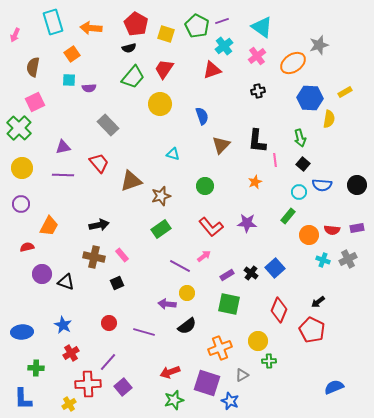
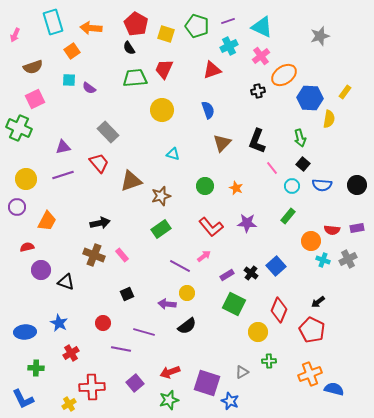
purple line at (222, 21): moved 6 px right
green pentagon at (197, 26): rotated 10 degrees counterclockwise
cyan triangle at (262, 27): rotated 10 degrees counterclockwise
gray star at (319, 45): moved 1 px right, 9 px up
cyan cross at (224, 46): moved 5 px right; rotated 12 degrees clockwise
black semicircle at (129, 48): rotated 72 degrees clockwise
orange square at (72, 54): moved 3 px up
pink cross at (257, 56): moved 4 px right
orange ellipse at (293, 63): moved 9 px left, 12 px down
brown semicircle at (33, 67): rotated 120 degrees counterclockwise
red trapezoid at (164, 69): rotated 10 degrees counterclockwise
green trapezoid at (133, 77): moved 2 px right, 1 px down; rotated 135 degrees counterclockwise
purple semicircle at (89, 88): rotated 40 degrees clockwise
yellow rectangle at (345, 92): rotated 24 degrees counterclockwise
pink square at (35, 102): moved 3 px up
yellow circle at (160, 104): moved 2 px right, 6 px down
blue semicircle at (202, 116): moved 6 px right, 6 px up
gray rectangle at (108, 125): moved 7 px down
green cross at (19, 128): rotated 20 degrees counterclockwise
black L-shape at (257, 141): rotated 15 degrees clockwise
brown triangle at (221, 145): moved 1 px right, 2 px up
pink line at (275, 160): moved 3 px left, 8 px down; rotated 32 degrees counterclockwise
yellow circle at (22, 168): moved 4 px right, 11 px down
purple line at (63, 175): rotated 20 degrees counterclockwise
orange star at (255, 182): moved 19 px left, 6 px down; rotated 24 degrees counterclockwise
cyan circle at (299, 192): moved 7 px left, 6 px up
purple circle at (21, 204): moved 4 px left, 3 px down
black arrow at (99, 225): moved 1 px right, 2 px up
orange trapezoid at (49, 226): moved 2 px left, 5 px up
orange circle at (309, 235): moved 2 px right, 6 px down
brown cross at (94, 257): moved 2 px up; rotated 10 degrees clockwise
blue square at (275, 268): moved 1 px right, 2 px up
purple circle at (42, 274): moved 1 px left, 4 px up
black square at (117, 283): moved 10 px right, 11 px down
green square at (229, 304): moved 5 px right; rotated 15 degrees clockwise
red circle at (109, 323): moved 6 px left
blue star at (63, 325): moved 4 px left, 2 px up
blue ellipse at (22, 332): moved 3 px right
yellow circle at (258, 341): moved 9 px up
orange cross at (220, 348): moved 90 px right, 26 px down
purple line at (108, 362): moved 13 px right, 13 px up; rotated 60 degrees clockwise
gray triangle at (242, 375): moved 3 px up
red cross at (88, 384): moved 4 px right, 3 px down
purple square at (123, 387): moved 12 px right, 4 px up
blue semicircle at (334, 387): moved 2 px down; rotated 36 degrees clockwise
blue L-shape at (23, 399): rotated 25 degrees counterclockwise
green star at (174, 400): moved 5 px left
